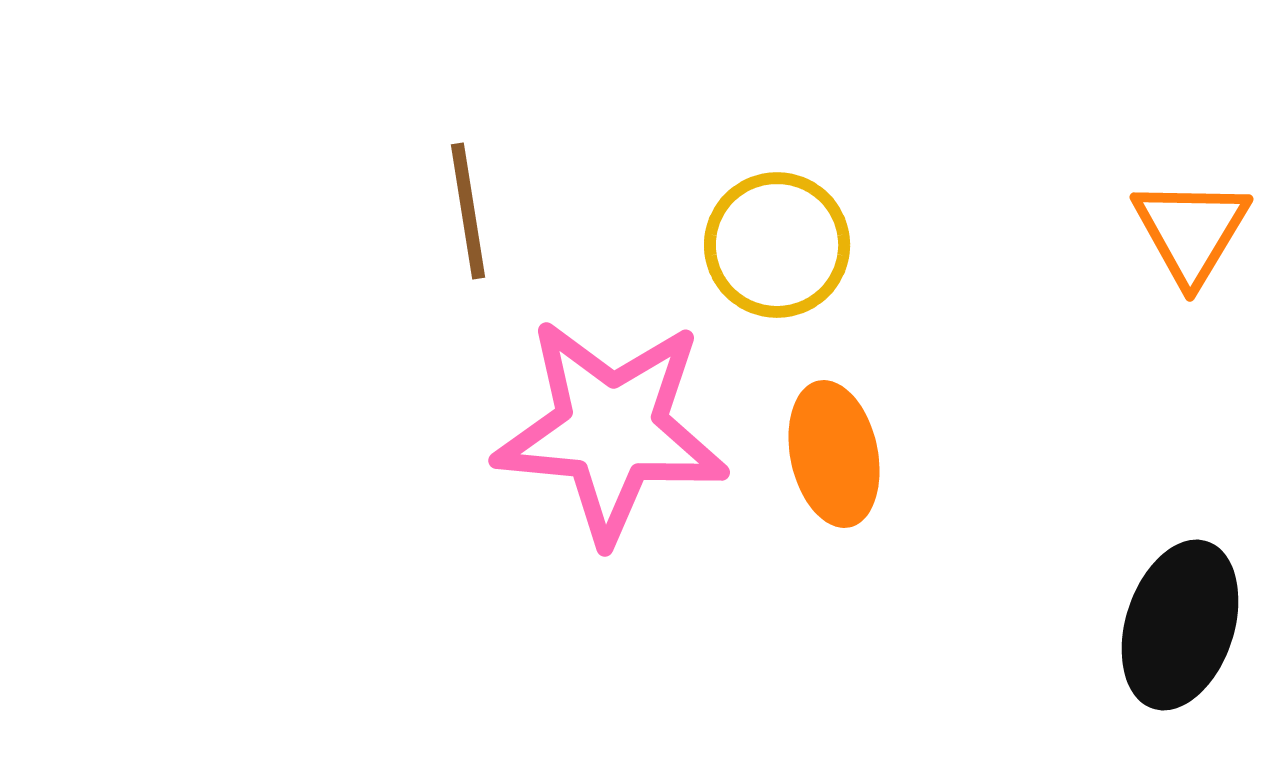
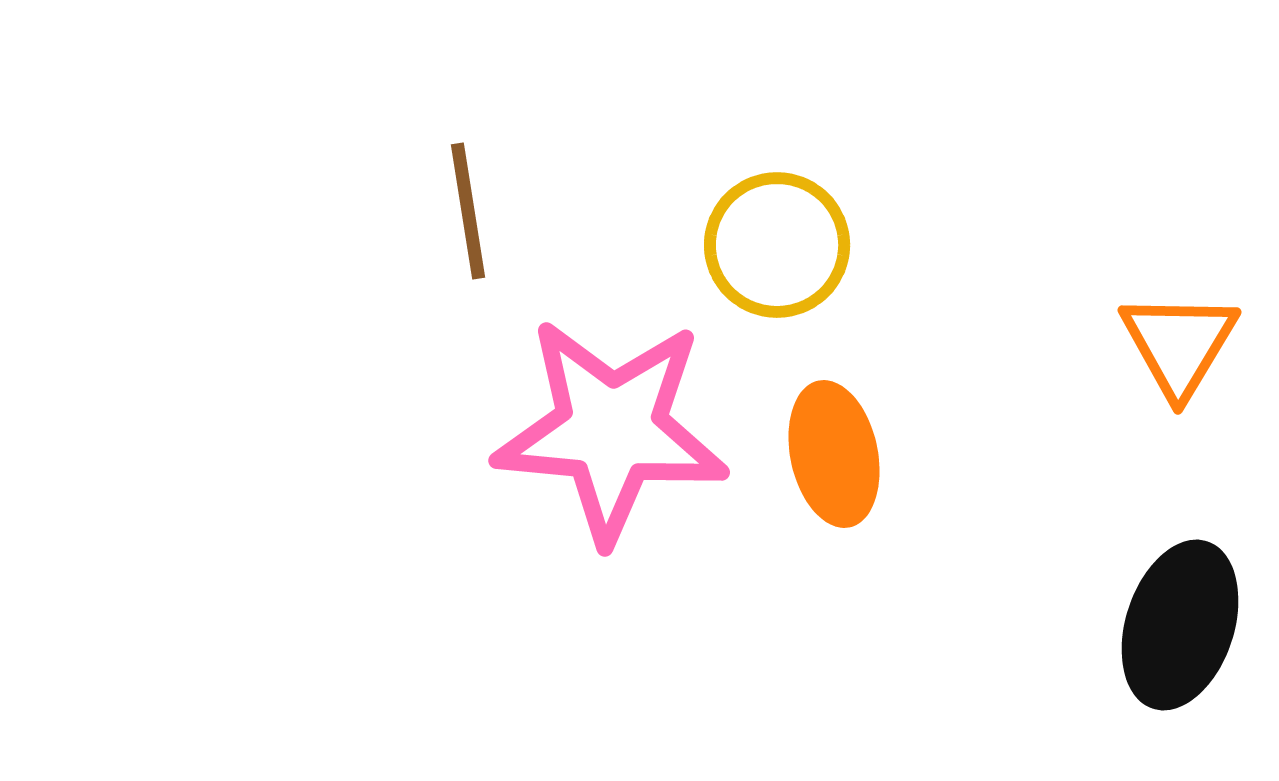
orange triangle: moved 12 px left, 113 px down
